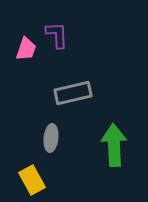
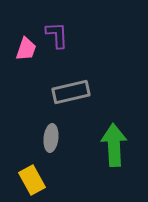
gray rectangle: moved 2 px left, 1 px up
